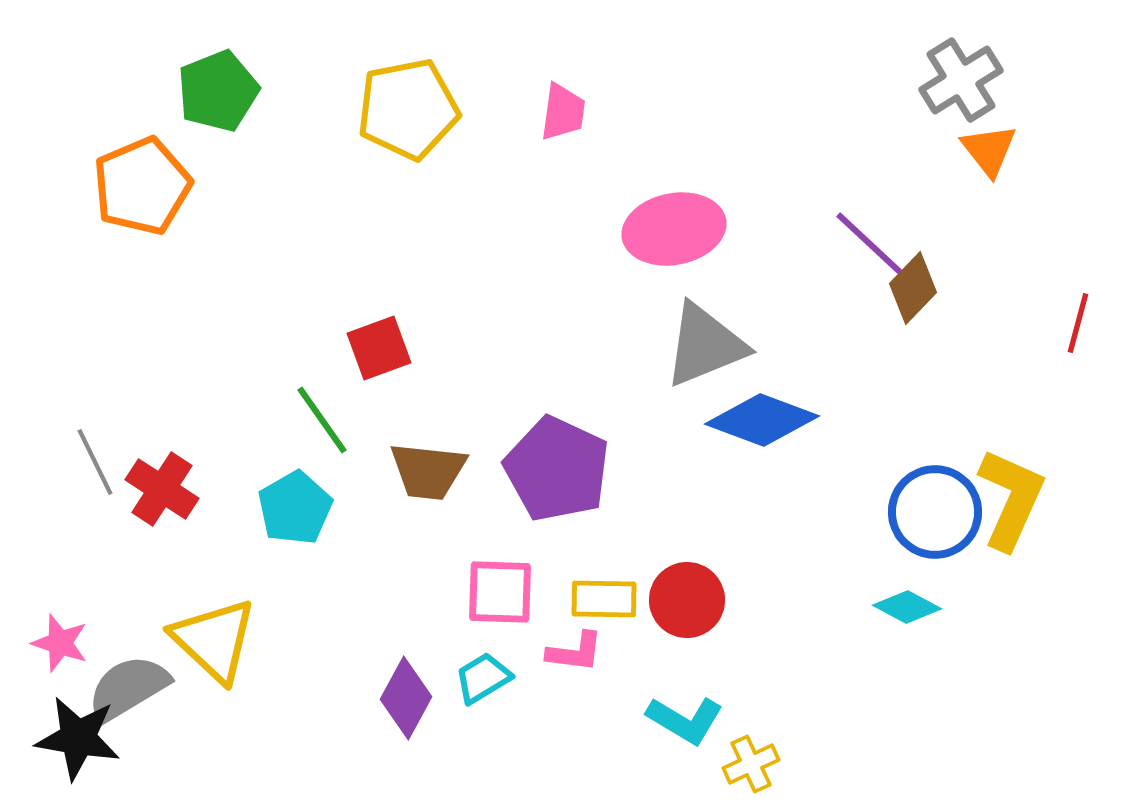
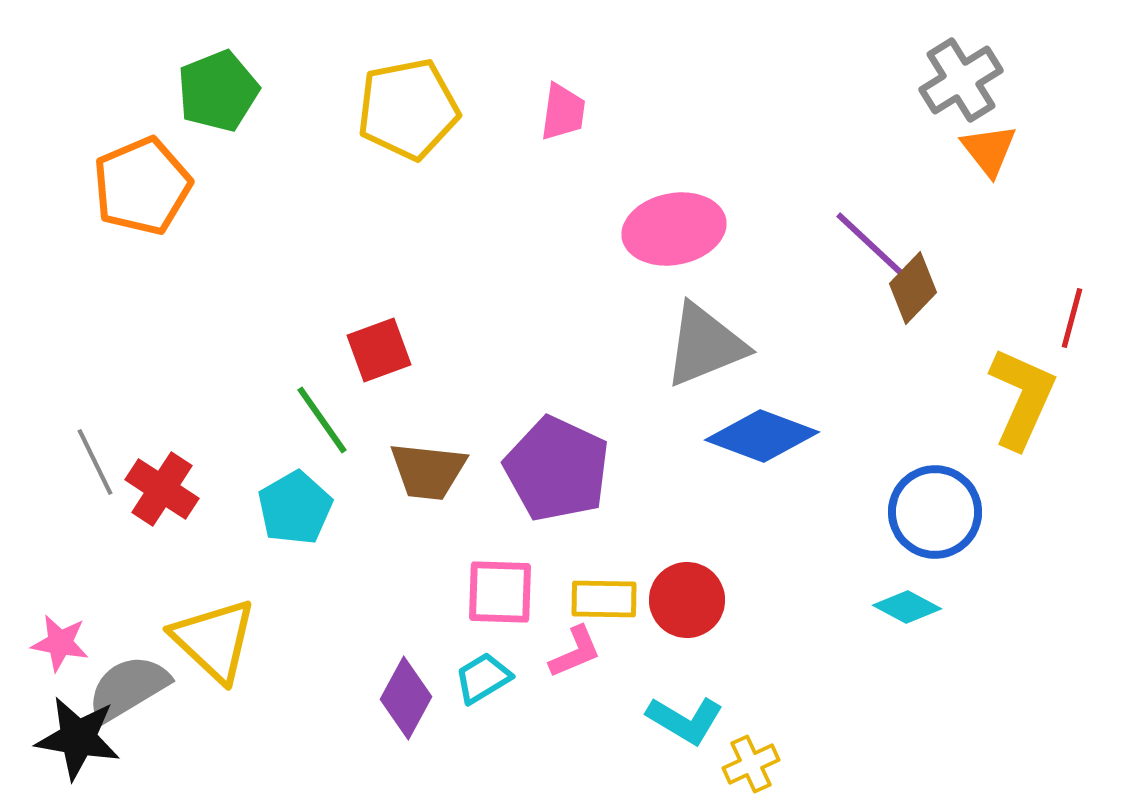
red line: moved 6 px left, 5 px up
red square: moved 2 px down
blue diamond: moved 16 px down
yellow L-shape: moved 11 px right, 101 px up
pink star: rotated 8 degrees counterclockwise
pink L-shape: rotated 30 degrees counterclockwise
